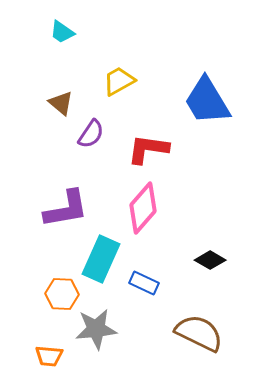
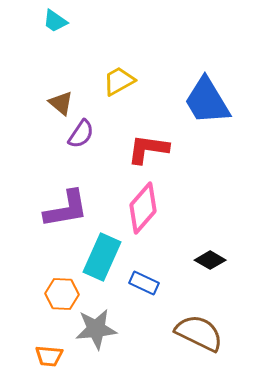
cyan trapezoid: moved 7 px left, 11 px up
purple semicircle: moved 10 px left
cyan rectangle: moved 1 px right, 2 px up
